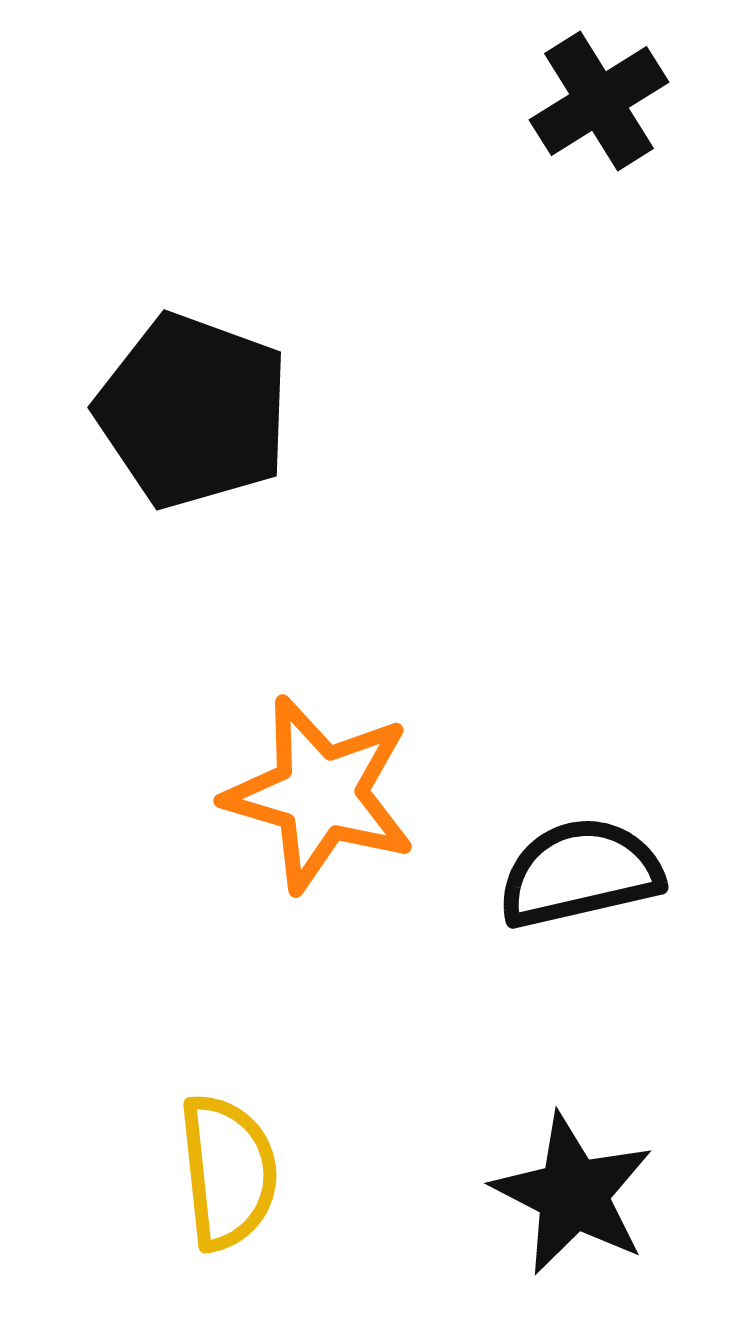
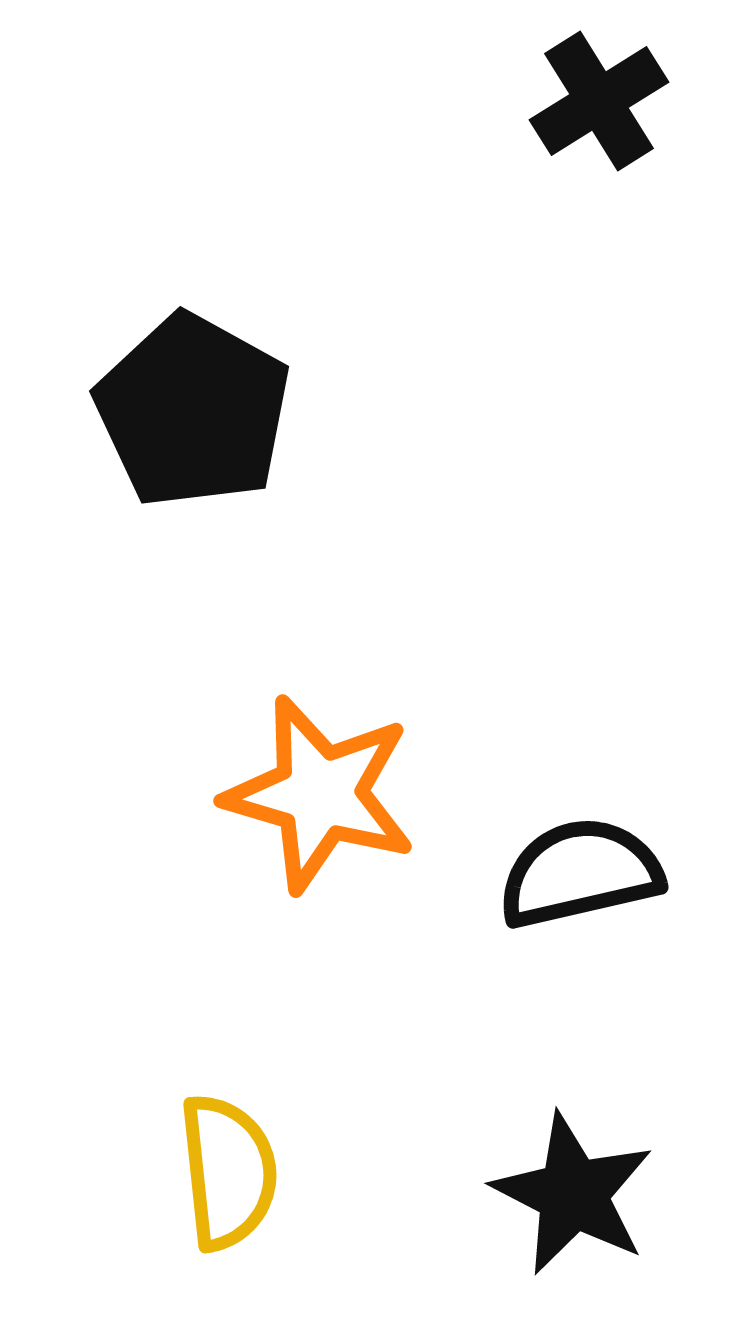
black pentagon: rotated 9 degrees clockwise
